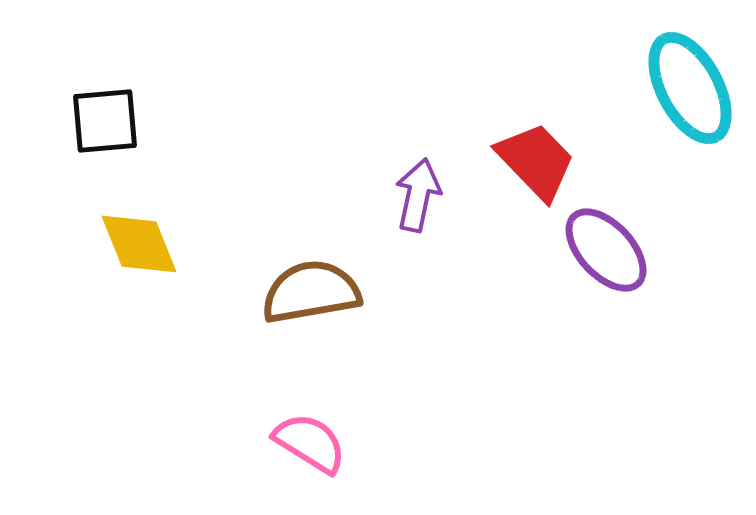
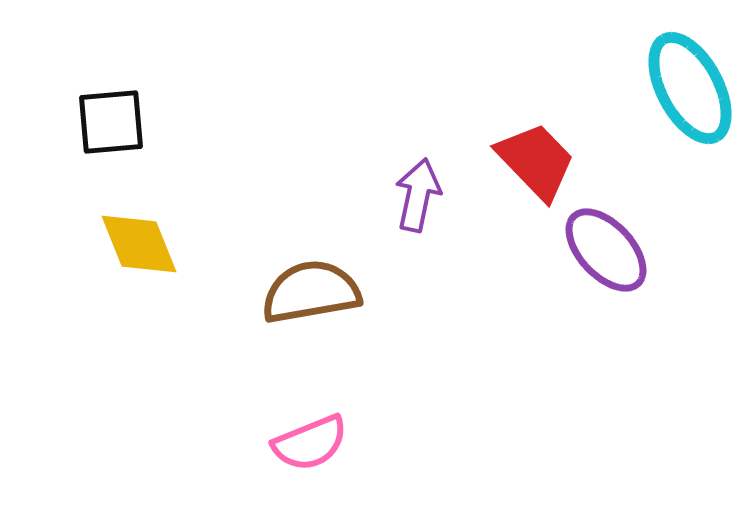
black square: moved 6 px right, 1 px down
pink semicircle: rotated 126 degrees clockwise
